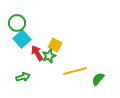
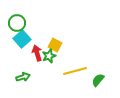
red arrow: rotated 14 degrees clockwise
green semicircle: moved 1 px down
